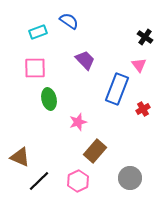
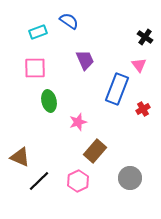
purple trapezoid: rotated 20 degrees clockwise
green ellipse: moved 2 px down
